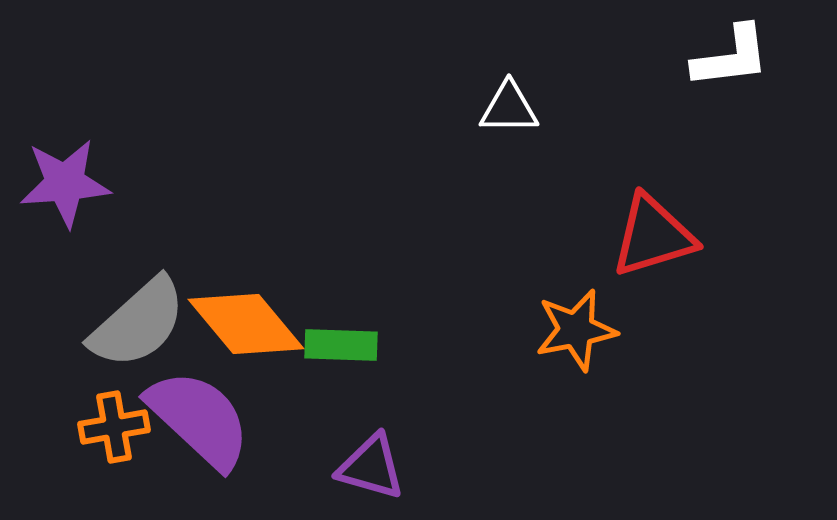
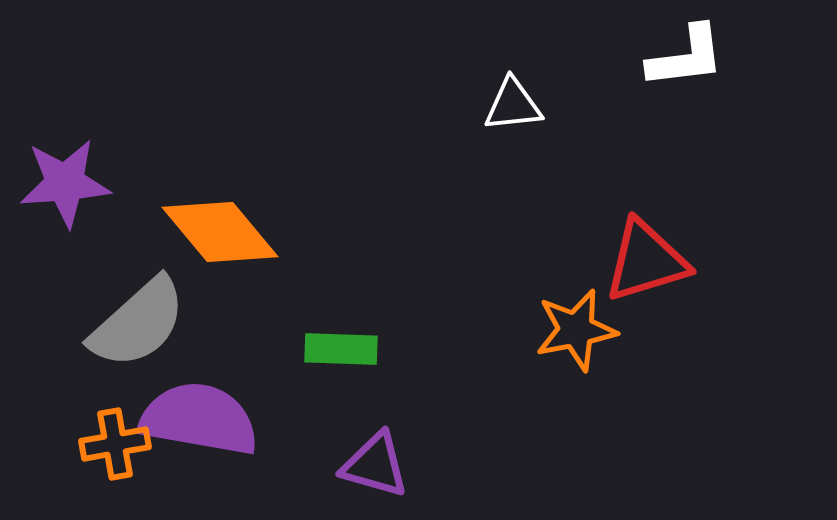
white L-shape: moved 45 px left
white triangle: moved 4 px right, 3 px up; rotated 6 degrees counterclockwise
red triangle: moved 7 px left, 25 px down
orange diamond: moved 26 px left, 92 px up
green rectangle: moved 4 px down
purple semicircle: rotated 33 degrees counterclockwise
orange cross: moved 1 px right, 17 px down
purple triangle: moved 4 px right, 2 px up
